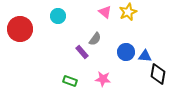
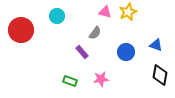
pink triangle: rotated 24 degrees counterclockwise
cyan circle: moved 1 px left
red circle: moved 1 px right, 1 px down
gray semicircle: moved 6 px up
blue triangle: moved 11 px right, 11 px up; rotated 16 degrees clockwise
black diamond: moved 2 px right, 1 px down
pink star: moved 2 px left; rotated 14 degrees counterclockwise
